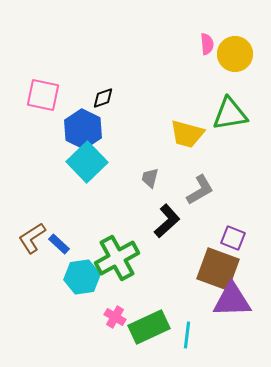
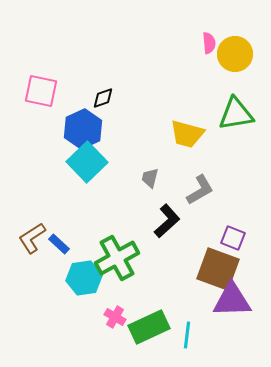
pink semicircle: moved 2 px right, 1 px up
pink square: moved 2 px left, 4 px up
green triangle: moved 6 px right
blue hexagon: rotated 9 degrees clockwise
cyan hexagon: moved 2 px right, 1 px down
